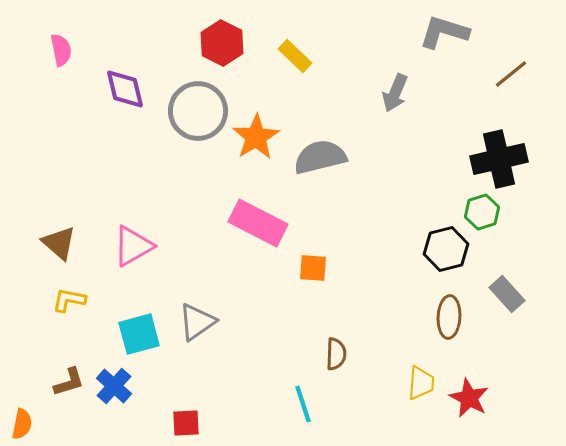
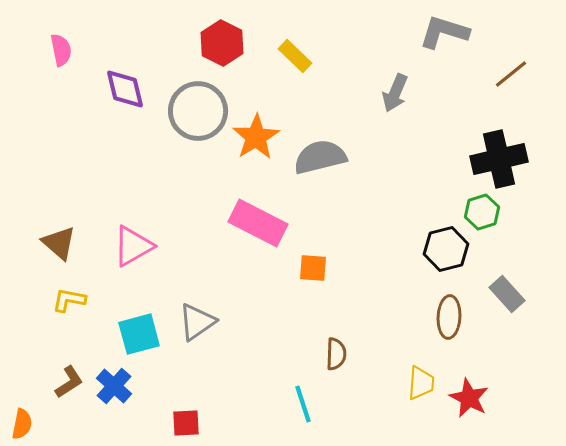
brown L-shape: rotated 16 degrees counterclockwise
